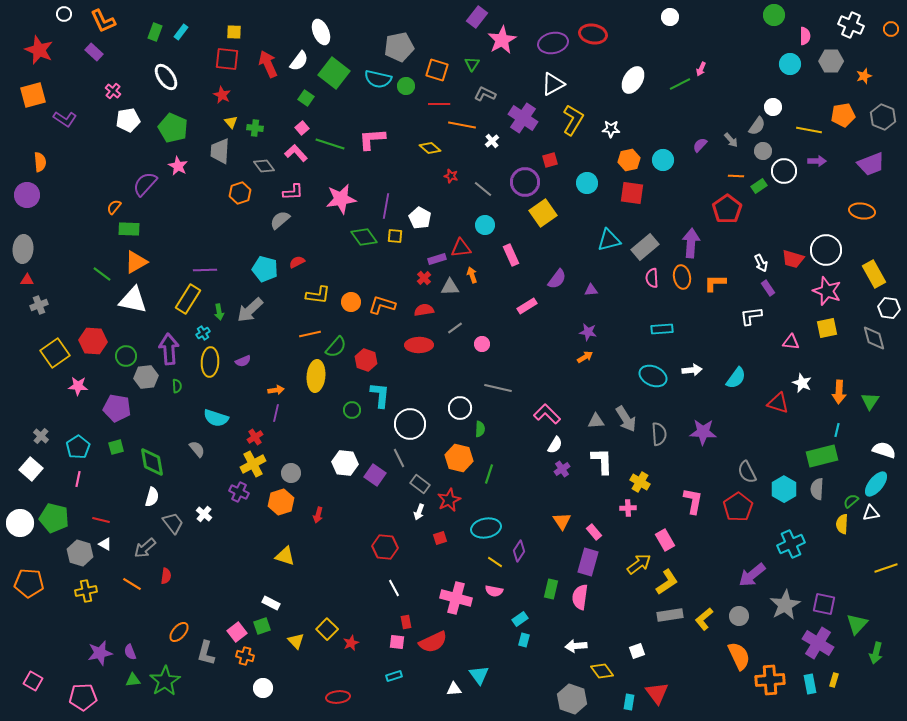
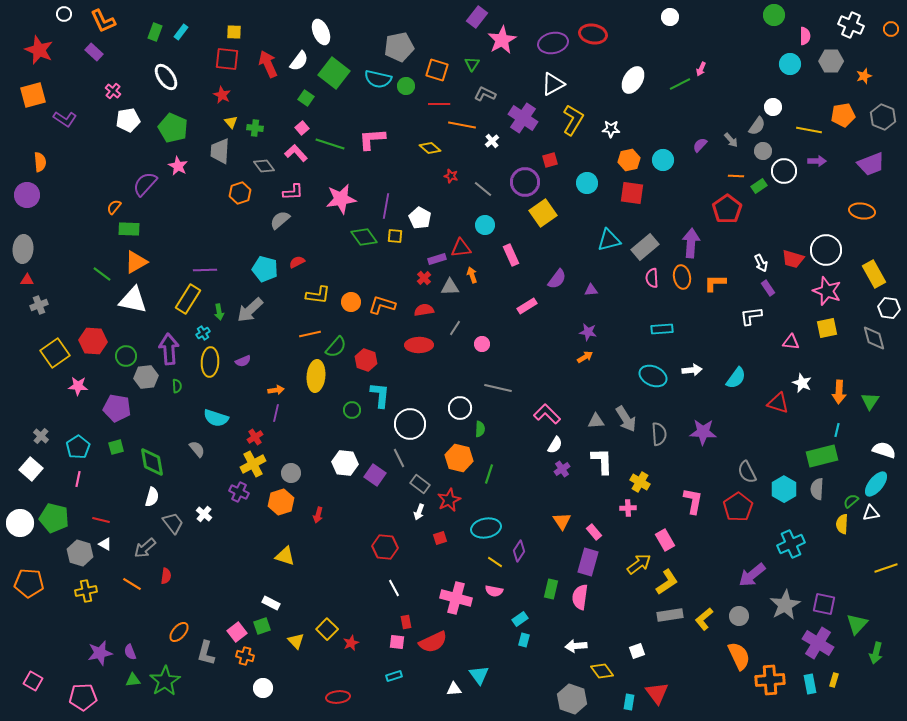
gray line at (455, 328): rotated 21 degrees counterclockwise
